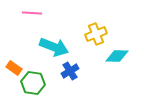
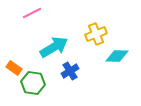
pink line: rotated 30 degrees counterclockwise
cyan arrow: rotated 52 degrees counterclockwise
